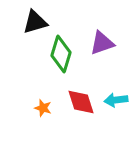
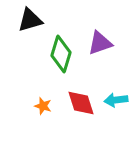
black triangle: moved 5 px left, 2 px up
purple triangle: moved 2 px left
red diamond: moved 1 px down
orange star: moved 2 px up
